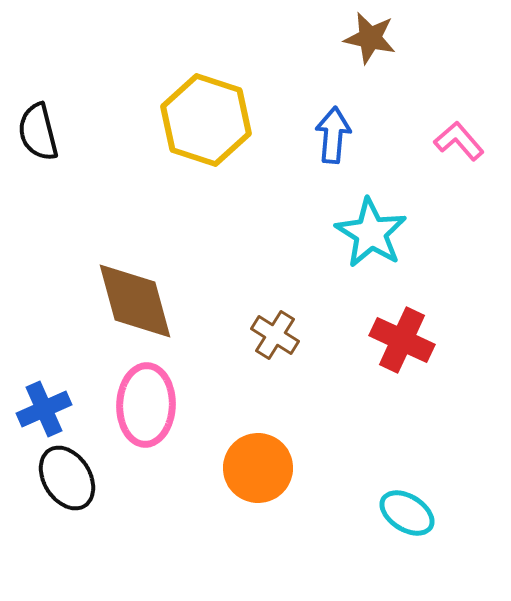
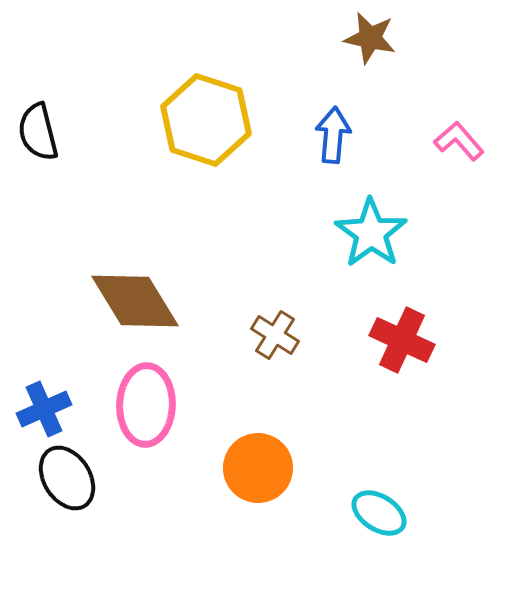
cyan star: rotated 4 degrees clockwise
brown diamond: rotated 16 degrees counterclockwise
cyan ellipse: moved 28 px left
